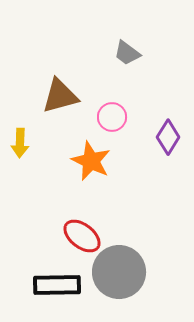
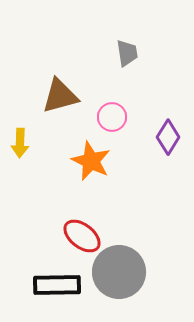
gray trapezoid: rotated 136 degrees counterclockwise
